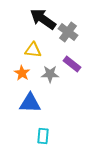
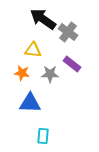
orange star: rotated 21 degrees counterclockwise
